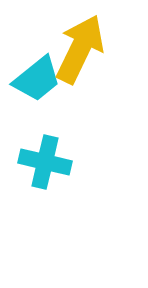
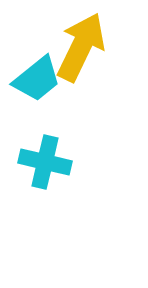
yellow arrow: moved 1 px right, 2 px up
